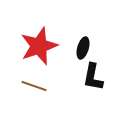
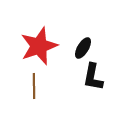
black ellipse: rotated 15 degrees clockwise
brown line: rotated 70 degrees clockwise
